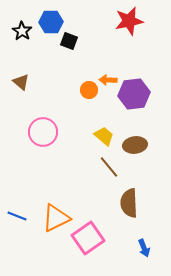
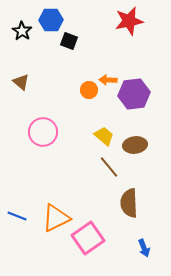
blue hexagon: moved 2 px up
